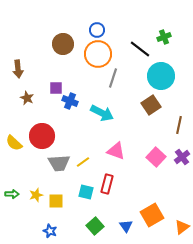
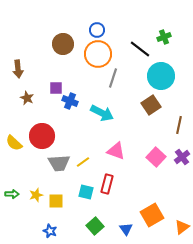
blue triangle: moved 3 px down
